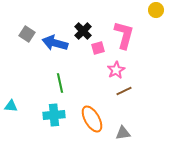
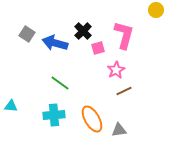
green line: rotated 42 degrees counterclockwise
gray triangle: moved 4 px left, 3 px up
